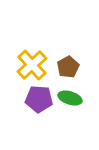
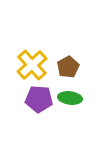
green ellipse: rotated 10 degrees counterclockwise
